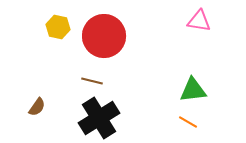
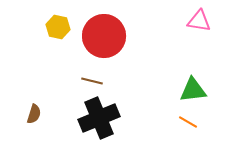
brown semicircle: moved 3 px left, 7 px down; rotated 18 degrees counterclockwise
black cross: rotated 9 degrees clockwise
